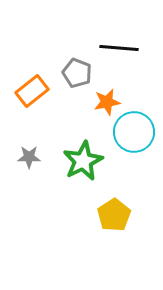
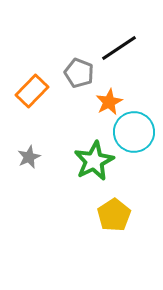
black line: rotated 39 degrees counterclockwise
gray pentagon: moved 2 px right
orange rectangle: rotated 8 degrees counterclockwise
orange star: moved 2 px right; rotated 16 degrees counterclockwise
gray star: rotated 25 degrees counterclockwise
green star: moved 11 px right
